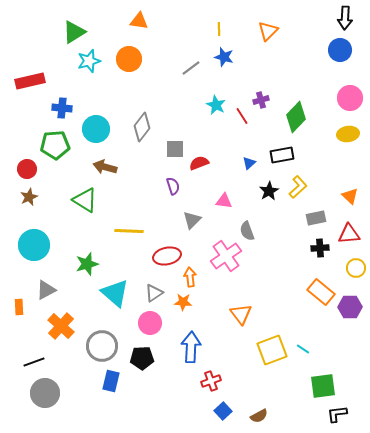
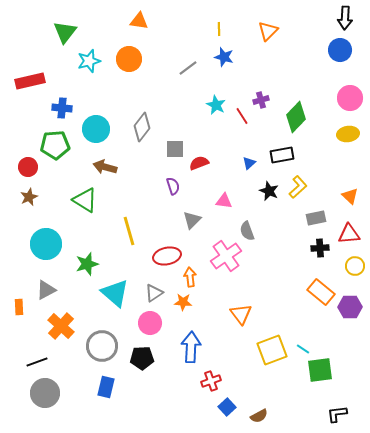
green triangle at (74, 32): moved 9 px left; rotated 20 degrees counterclockwise
gray line at (191, 68): moved 3 px left
red circle at (27, 169): moved 1 px right, 2 px up
black star at (269, 191): rotated 18 degrees counterclockwise
yellow line at (129, 231): rotated 72 degrees clockwise
cyan circle at (34, 245): moved 12 px right, 1 px up
yellow circle at (356, 268): moved 1 px left, 2 px up
black line at (34, 362): moved 3 px right
blue rectangle at (111, 381): moved 5 px left, 6 px down
green square at (323, 386): moved 3 px left, 16 px up
blue square at (223, 411): moved 4 px right, 4 px up
